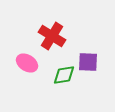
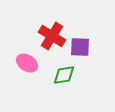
purple square: moved 8 px left, 15 px up
